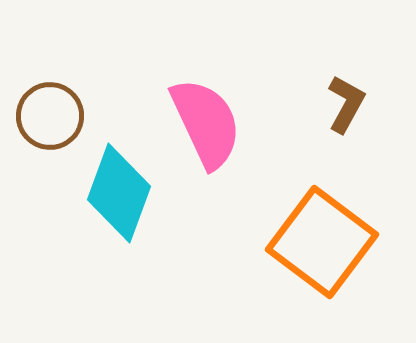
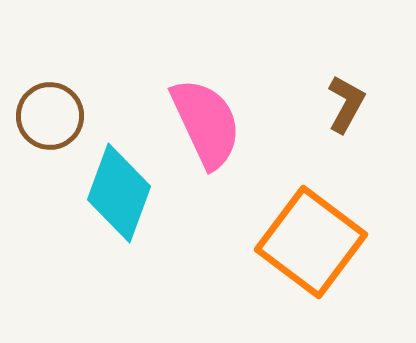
orange square: moved 11 px left
